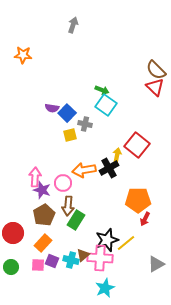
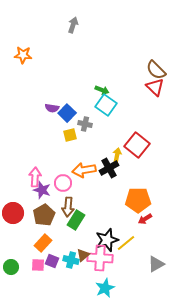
brown arrow: moved 1 px down
red arrow: rotated 32 degrees clockwise
red circle: moved 20 px up
